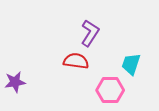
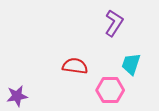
purple L-shape: moved 24 px right, 10 px up
red semicircle: moved 1 px left, 5 px down
purple star: moved 2 px right, 14 px down
